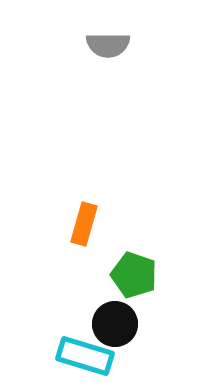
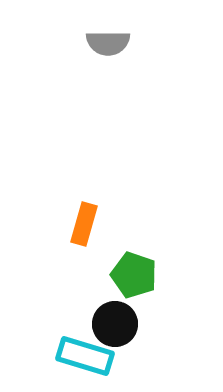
gray semicircle: moved 2 px up
